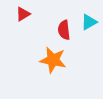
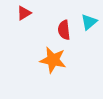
red triangle: moved 1 px right, 1 px up
cyan triangle: rotated 12 degrees counterclockwise
